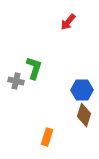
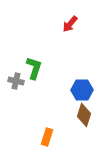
red arrow: moved 2 px right, 2 px down
